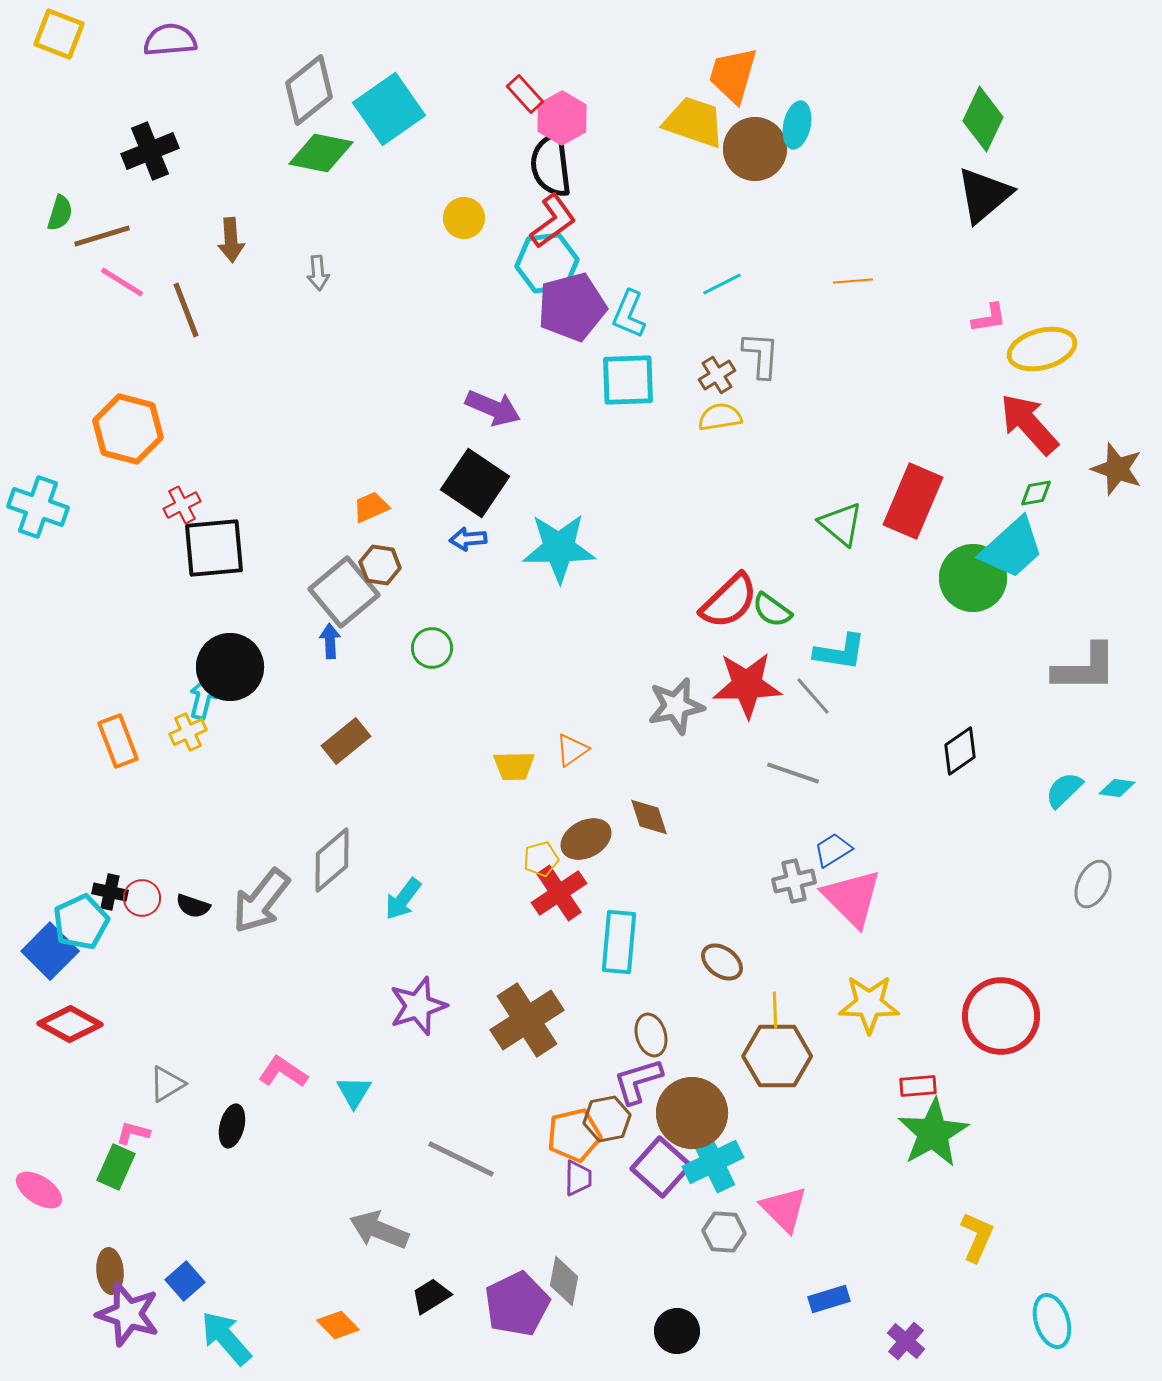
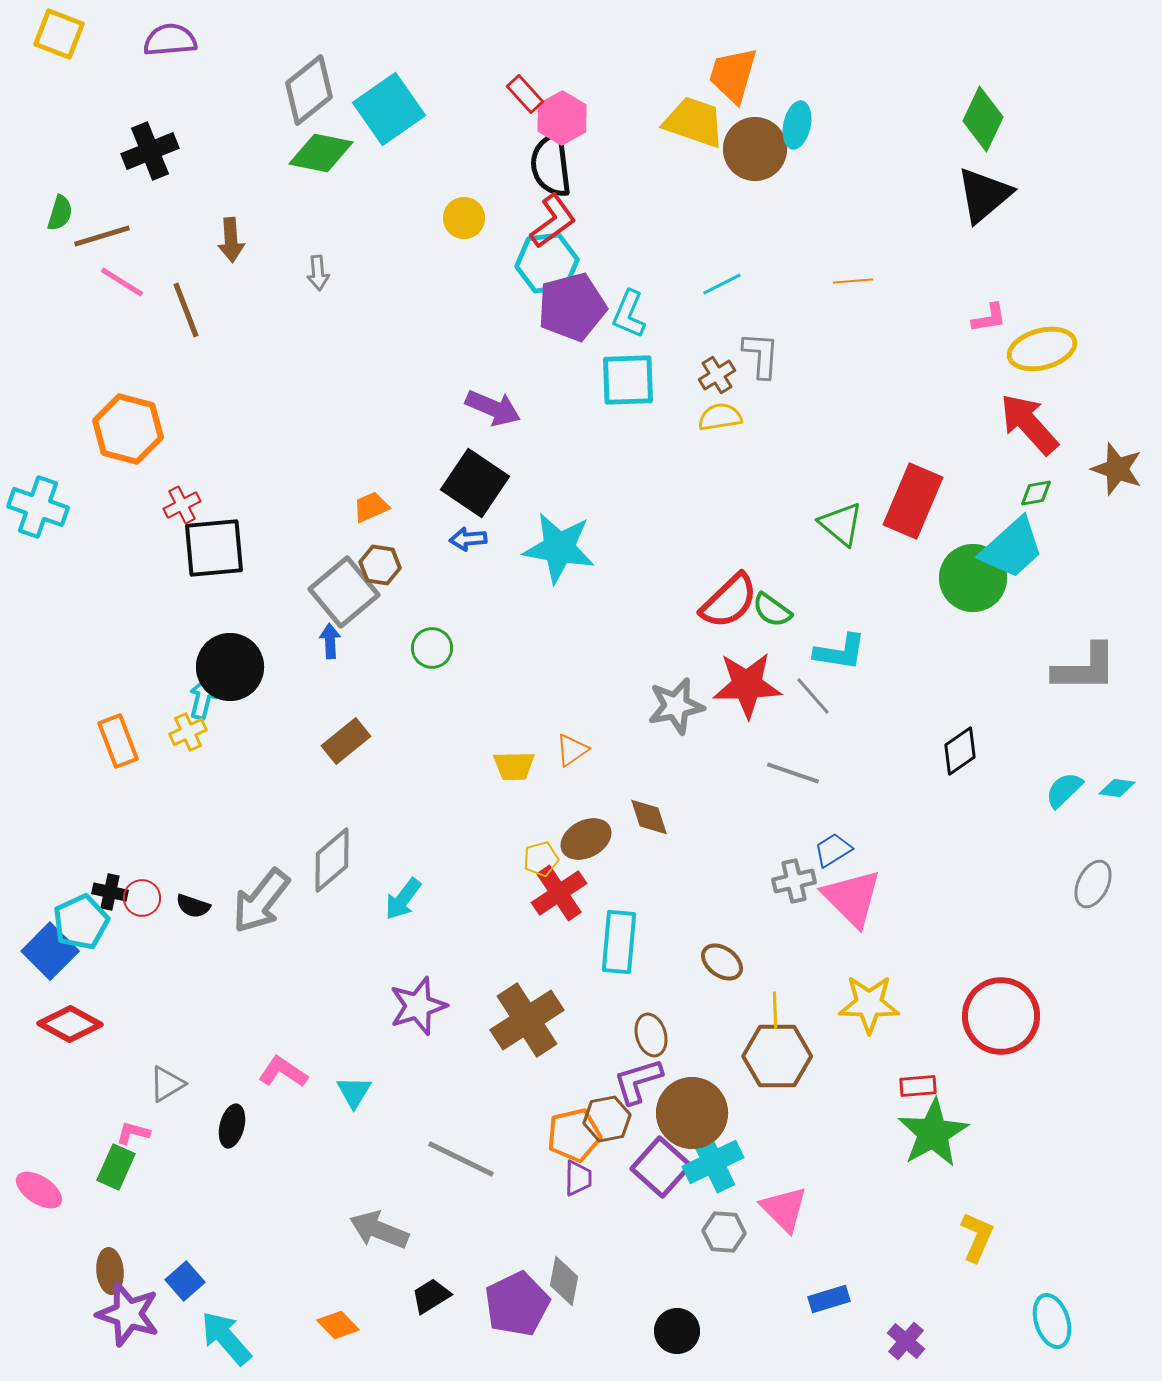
cyan star at (559, 548): rotated 10 degrees clockwise
